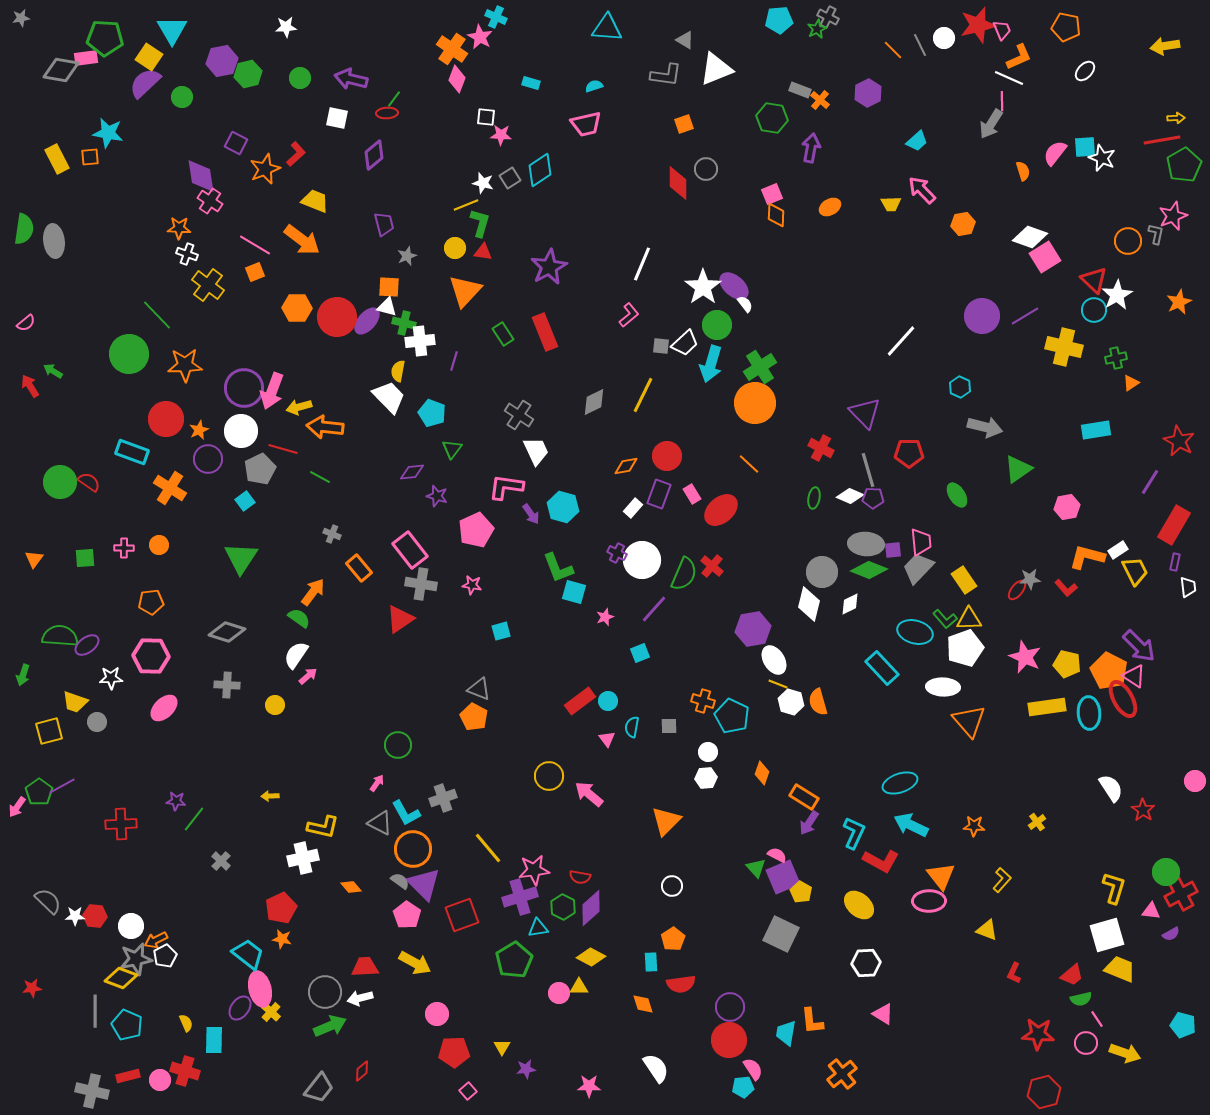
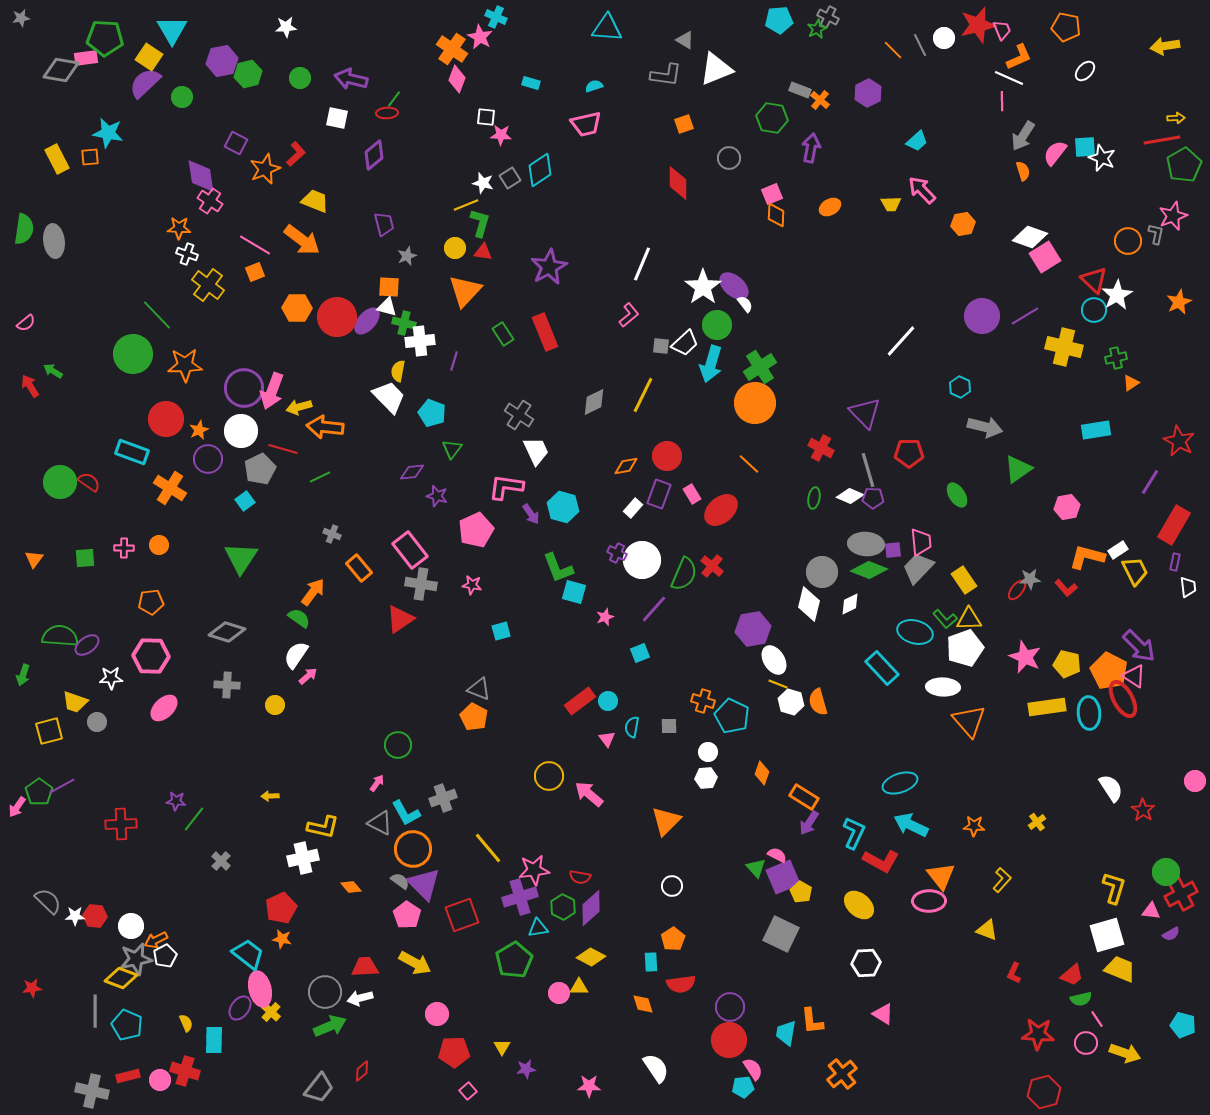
gray arrow at (991, 124): moved 32 px right, 12 px down
gray circle at (706, 169): moved 23 px right, 11 px up
green circle at (129, 354): moved 4 px right
green line at (320, 477): rotated 55 degrees counterclockwise
